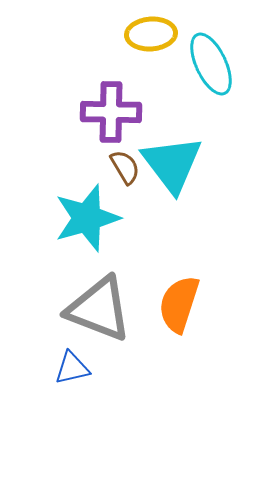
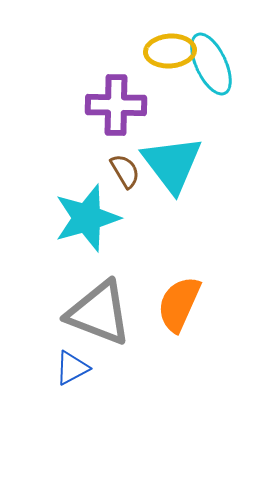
yellow ellipse: moved 19 px right, 17 px down
purple cross: moved 5 px right, 7 px up
brown semicircle: moved 4 px down
orange semicircle: rotated 6 degrees clockwise
gray triangle: moved 4 px down
blue triangle: rotated 15 degrees counterclockwise
